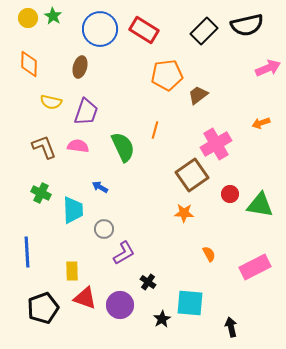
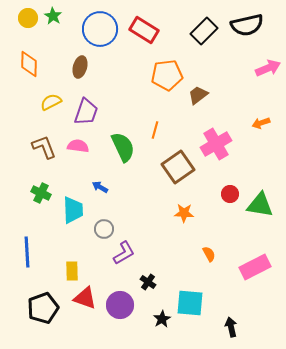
yellow semicircle: rotated 140 degrees clockwise
brown square: moved 14 px left, 8 px up
